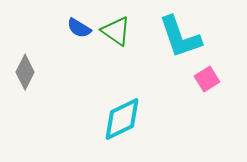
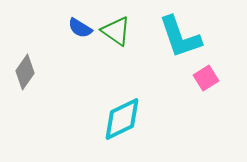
blue semicircle: moved 1 px right
gray diamond: rotated 8 degrees clockwise
pink square: moved 1 px left, 1 px up
